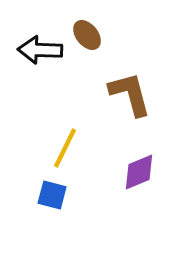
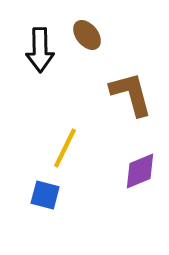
black arrow: rotated 93 degrees counterclockwise
brown L-shape: moved 1 px right
purple diamond: moved 1 px right, 1 px up
blue square: moved 7 px left
